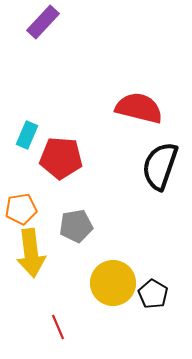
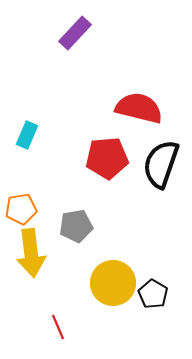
purple rectangle: moved 32 px right, 11 px down
red pentagon: moved 46 px right; rotated 9 degrees counterclockwise
black semicircle: moved 1 px right, 2 px up
